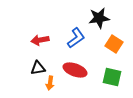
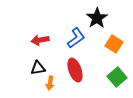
black star: moved 2 px left; rotated 25 degrees counterclockwise
red ellipse: rotated 50 degrees clockwise
green square: moved 5 px right; rotated 36 degrees clockwise
